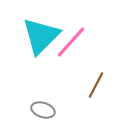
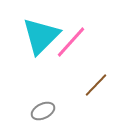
brown line: rotated 16 degrees clockwise
gray ellipse: moved 1 px down; rotated 45 degrees counterclockwise
